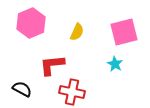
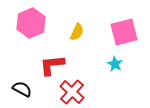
red cross: rotated 30 degrees clockwise
